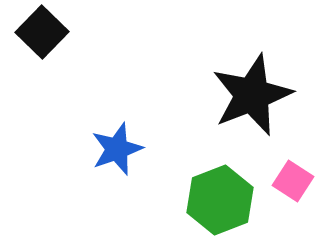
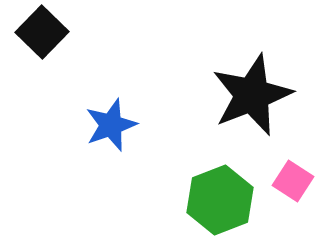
blue star: moved 6 px left, 24 px up
